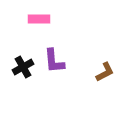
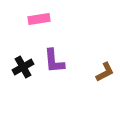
pink rectangle: rotated 10 degrees counterclockwise
